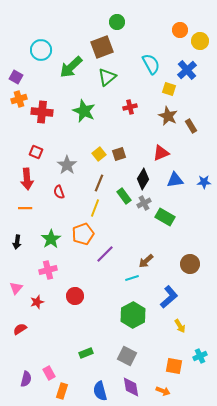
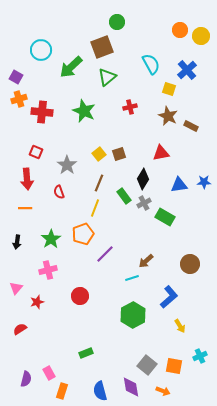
yellow circle at (200, 41): moved 1 px right, 5 px up
brown rectangle at (191, 126): rotated 32 degrees counterclockwise
red triangle at (161, 153): rotated 12 degrees clockwise
blue triangle at (175, 180): moved 4 px right, 5 px down
red circle at (75, 296): moved 5 px right
gray square at (127, 356): moved 20 px right, 9 px down; rotated 12 degrees clockwise
